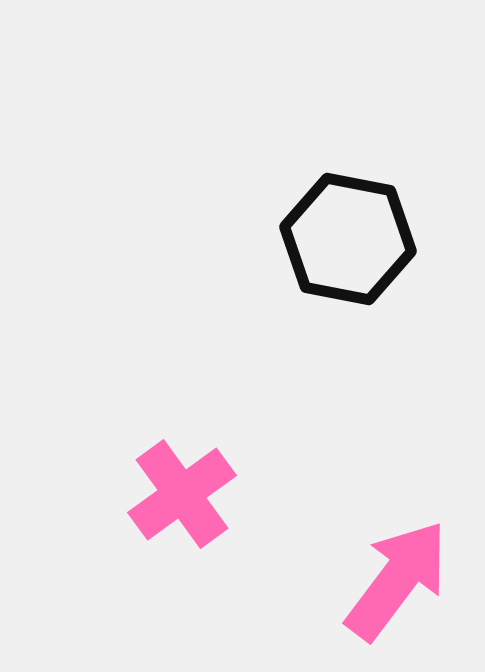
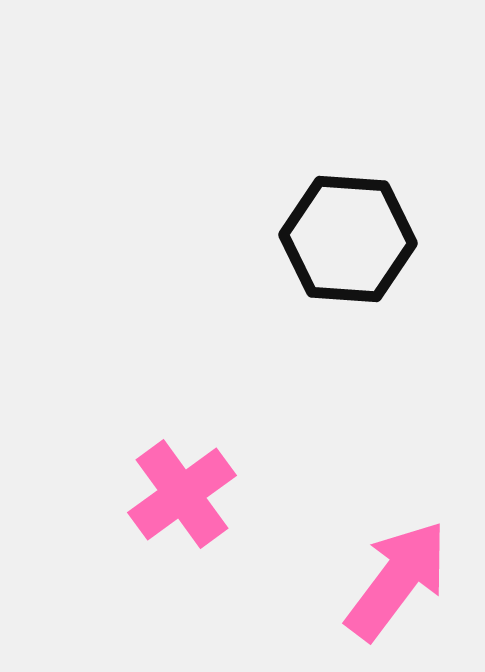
black hexagon: rotated 7 degrees counterclockwise
